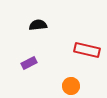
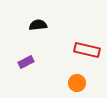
purple rectangle: moved 3 px left, 1 px up
orange circle: moved 6 px right, 3 px up
